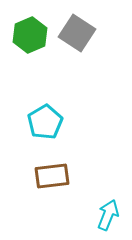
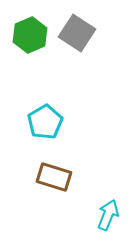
brown rectangle: moved 2 px right, 1 px down; rotated 24 degrees clockwise
